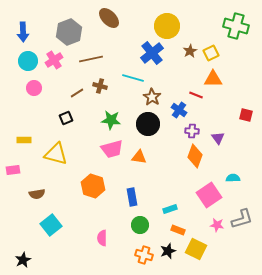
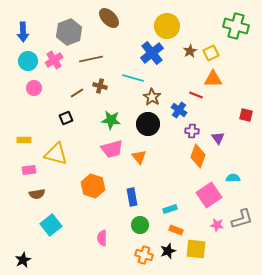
orange diamond at (195, 156): moved 3 px right
orange triangle at (139, 157): rotated 42 degrees clockwise
pink rectangle at (13, 170): moved 16 px right
orange rectangle at (178, 230): moved 2 px left
yellow square at (196, 249): rotated 20 degrees counterclockwise
